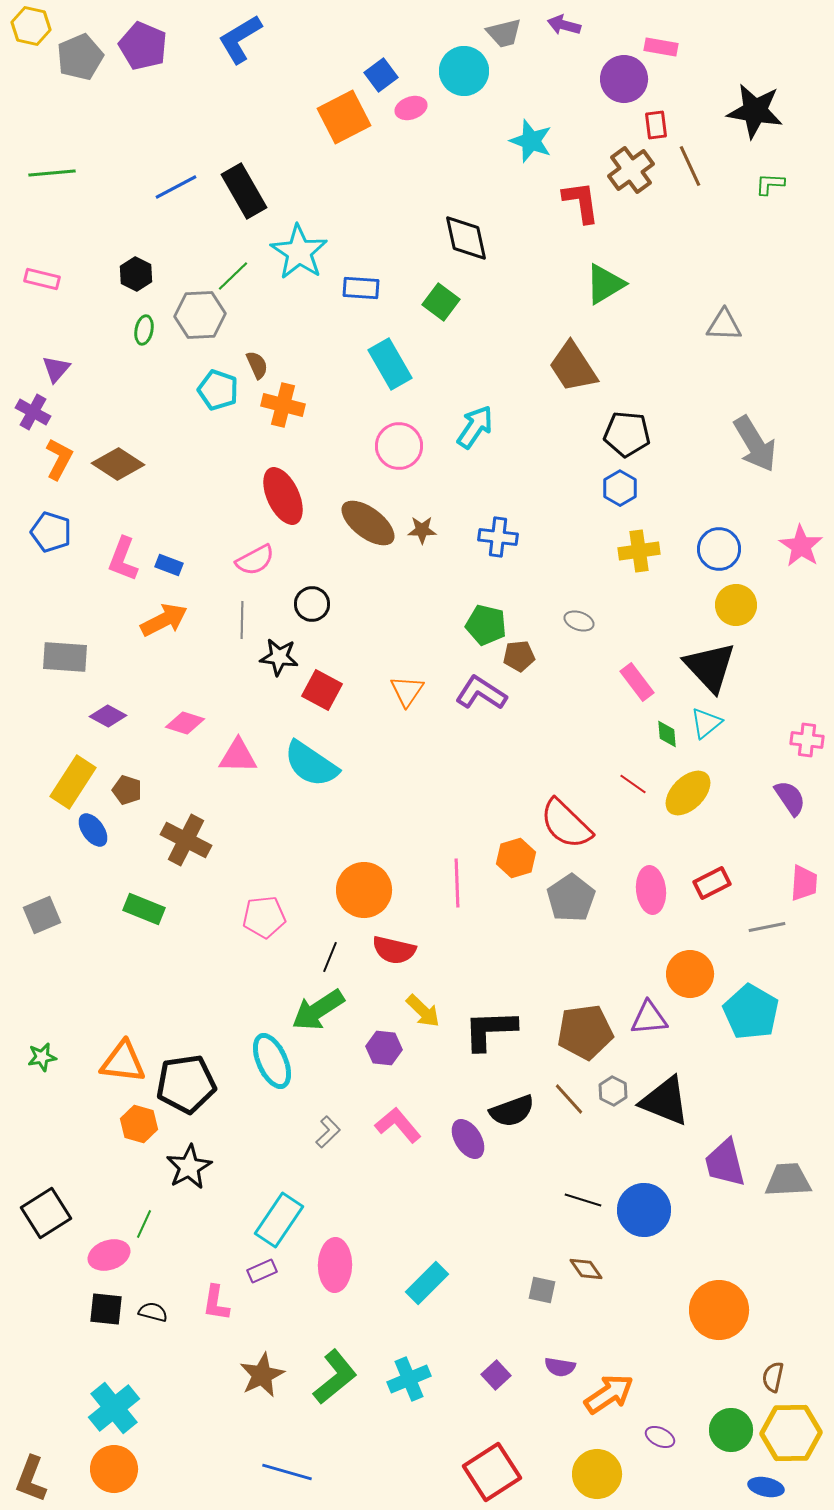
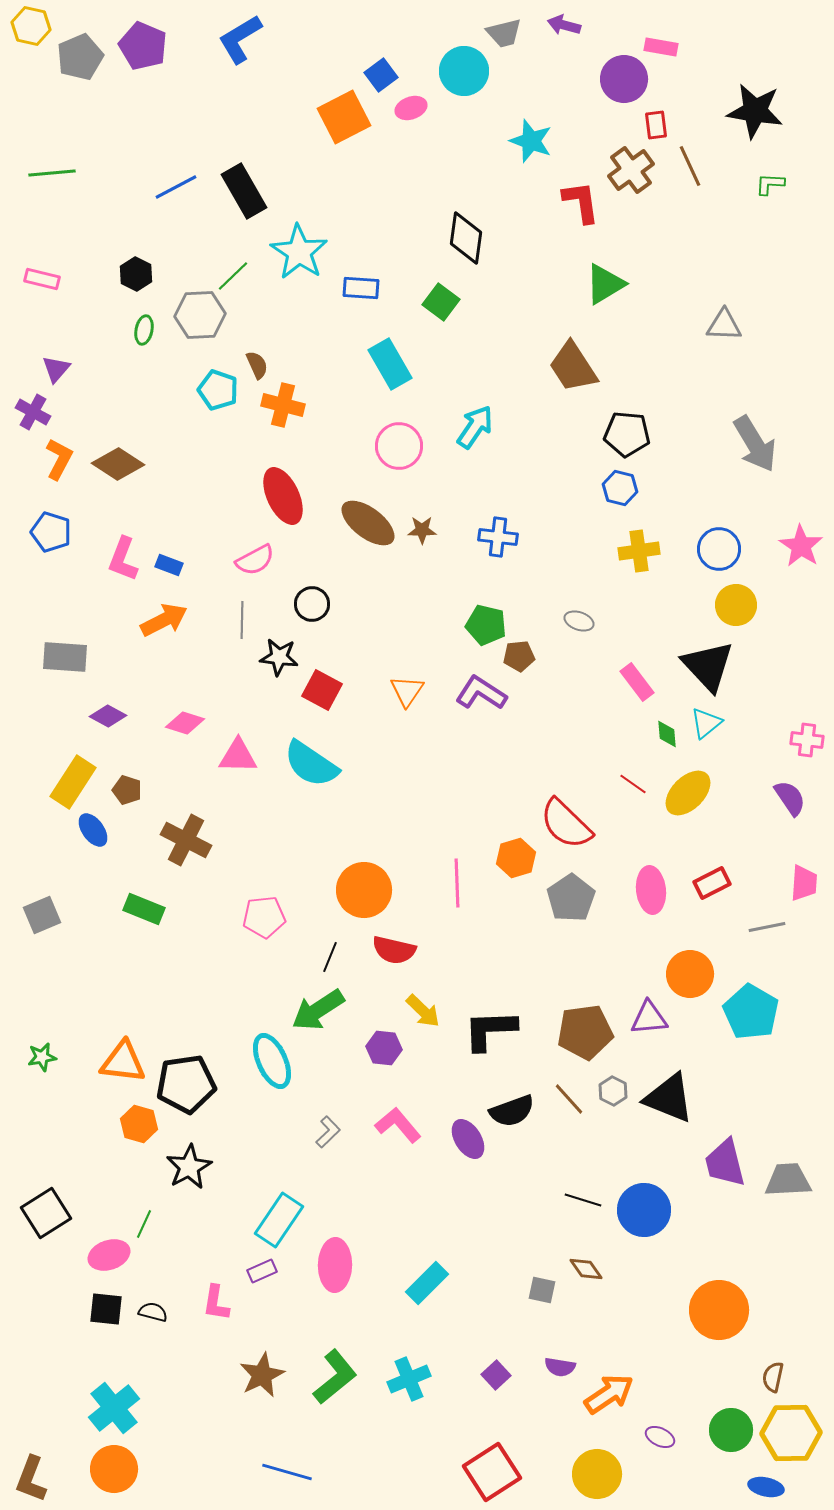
black diamond at (466, 238): rotated 20 degrees clockwise
blue hexagon at (620, 488): rotated 16 degrees counterclockwise
black triangle at (710, 667): moved 2 px left, 1 px up
black triangle at (665, 1101): moved 4 px right, 3 px up
